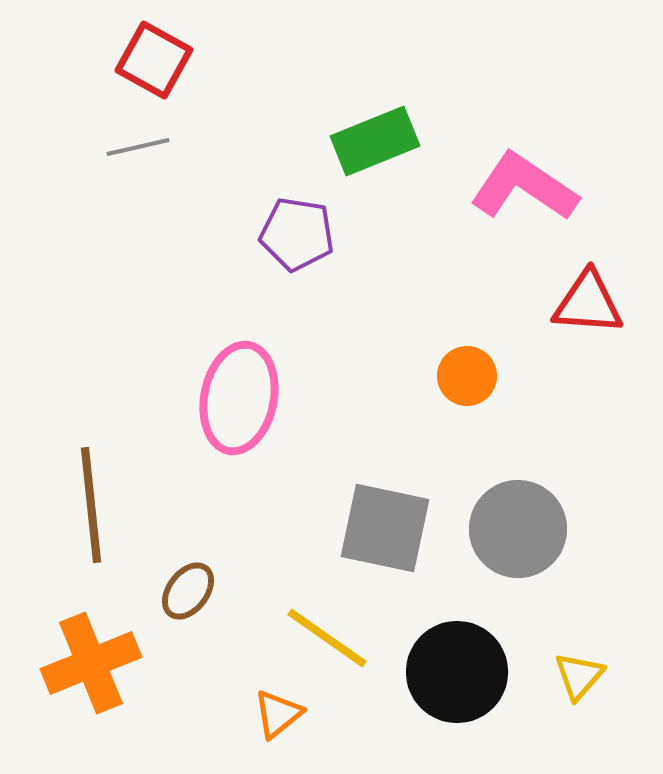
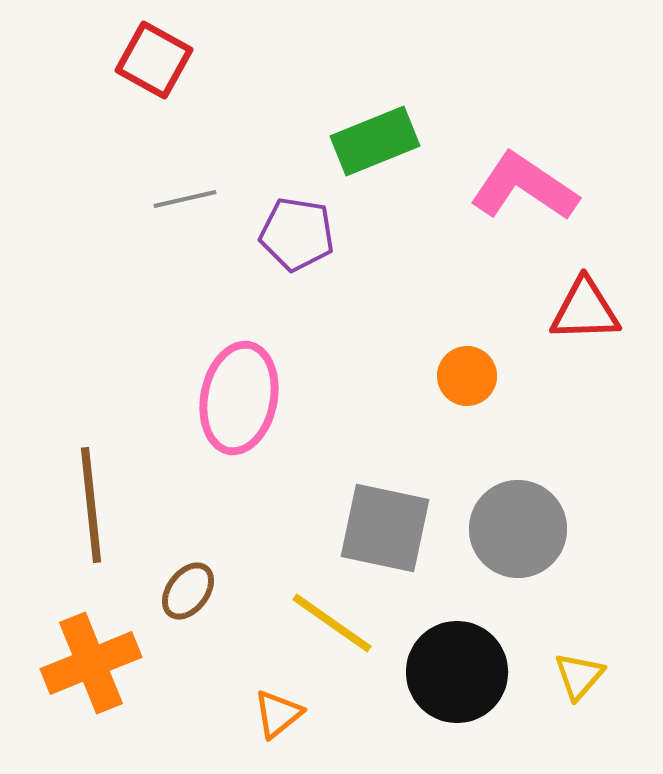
gray line: moved 47 px right, 52 px down
red triangle: moved 3 px left, 7 px down; rotated 6 degrees counterclockwise
yellow line: moved 5 px right, 15 px up
